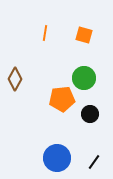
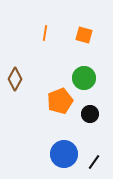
orange pentagon: moved 2 px left, 2 px down; rotated 15 degrees counterclockwise
blue circle: moved 7 px right, 4 px up
